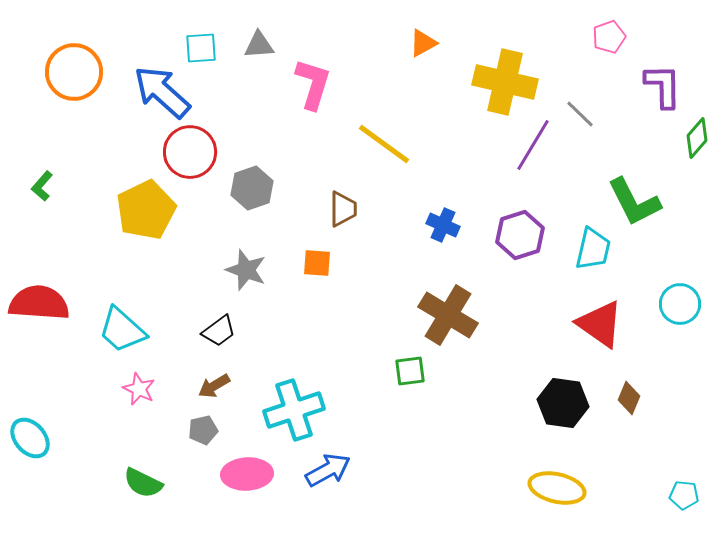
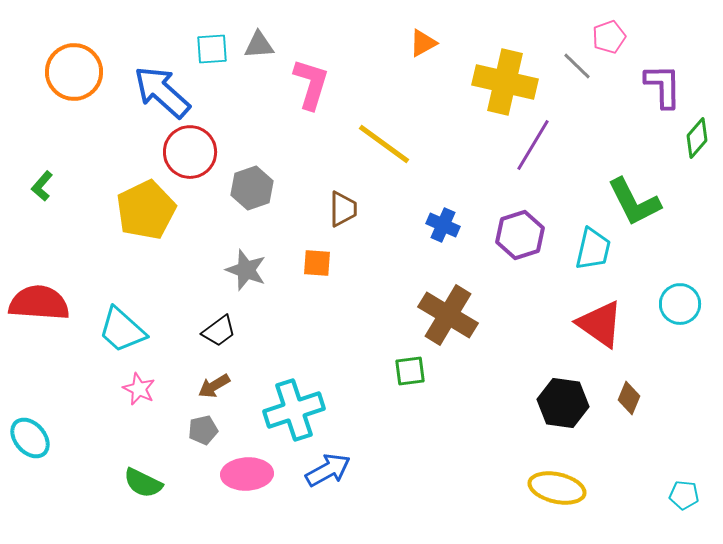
cyan square at (201, 48): moved 11 px right, 1 px down
pink L-shape at (313, 84): moved 2 px left
gray line at (580, 114): moved 3 px left, 48 px up
